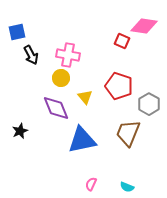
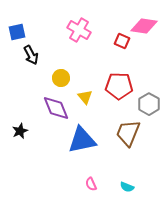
pink cross: moved 11 px right, 25 px up; rotated 20 degrees clockwise
red pentagon: rotated 16 degrees counterclockwise
pink semicircle: rotated 48 degrees counterclockwise
